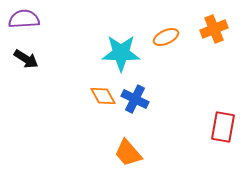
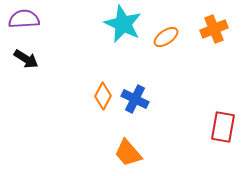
orange ellipse: rotated 10 degrees counterclockwise
cyan star: moved 2 px right, 29 px up; rotated 24 degrees clockwise
orange diamond: rotated 56 degrees clockwise
